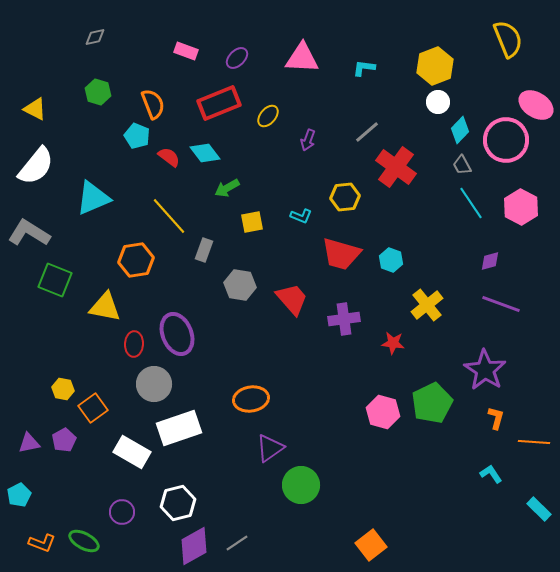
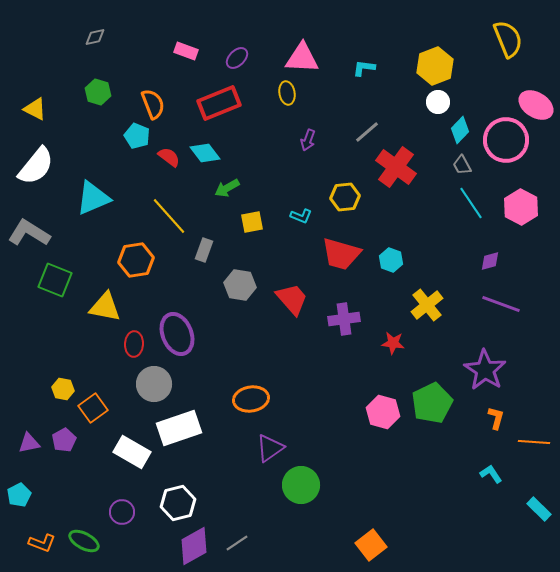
yellow ellipse at (268, 116): moved 19 px right, 23 px up; rotated 50 degrees counterclockwise
